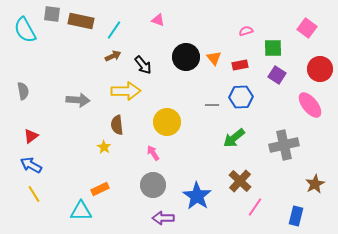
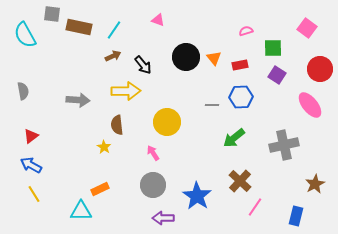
brown rectangle: moved 2 px left, 6 px down
cyan semicircle: moved 5 px down
